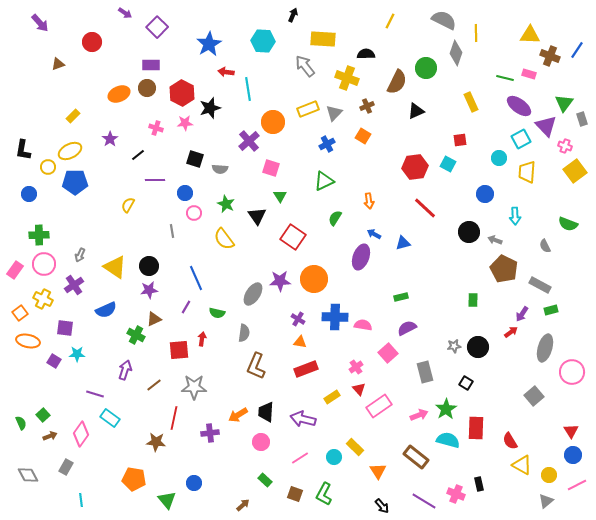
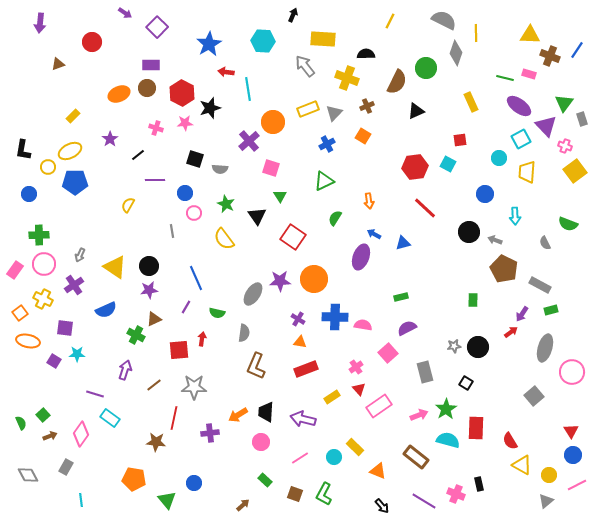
purple arrow at (40, 23): rotated 48 degrees clockwise
gray semicircle at (545, 246): moved 3 px up
orange triangle at (378, 471): rotated 36 degrees counterclockwise
